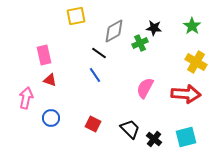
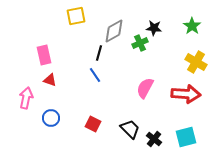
black line: rotated 70 degrees clockwise
